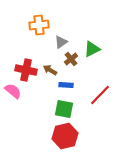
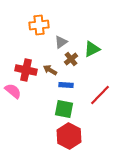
red hexagon: moved 4 px right; rotated 20 degrees counterclockwise
